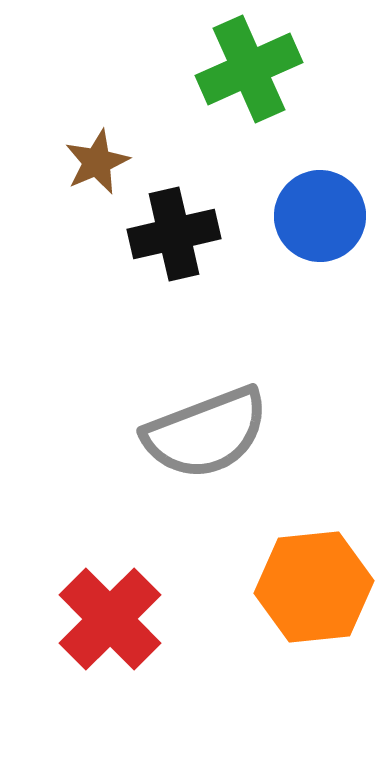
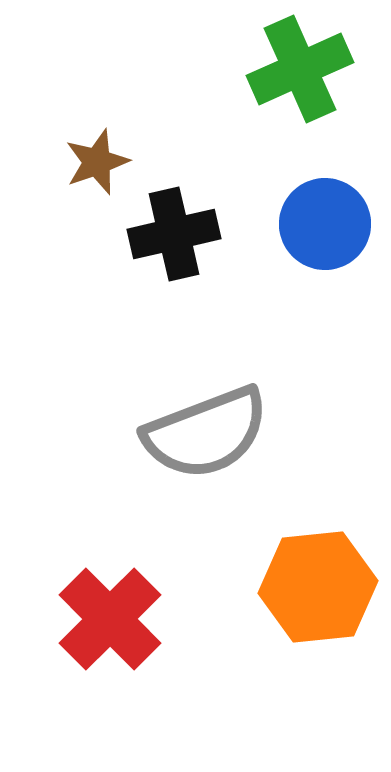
green cross: moved 51 px right
brown star: rotated 4 degrees clockwise
blue circle: moved 5 px right, 8 px down
orange hexagon: moved 4 px right
